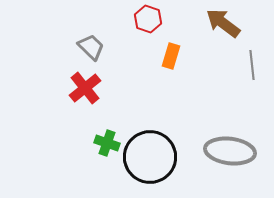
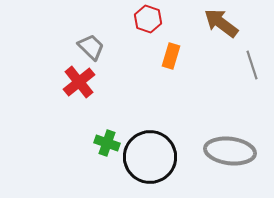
brown arrow: moved 2 px left
gray line: rotated 12 degrees counterclockwise
red cross: moved 6 px left, 6 px up
